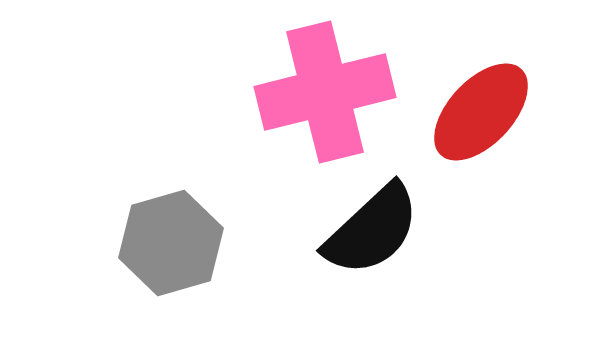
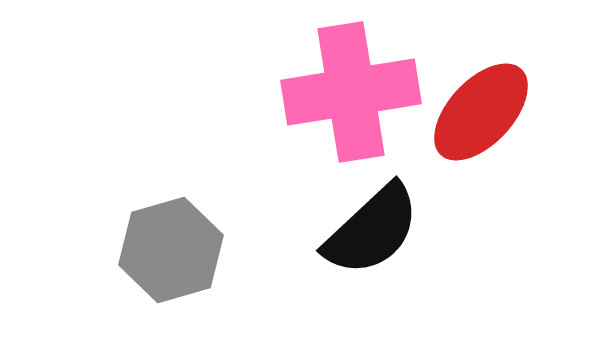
pink cross: moved 26 px right; rotated 5 degrees clockwise
gray hexagon: moved 7 px down
